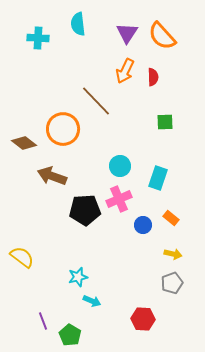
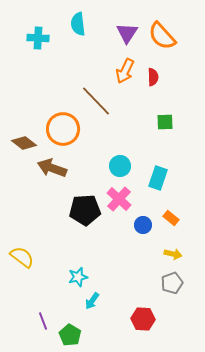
brown arrow: moved 8 px up
pink cross: rotated 25 degrees counterclockwise
cyan arrow: rotated 102 degrees clockwise
